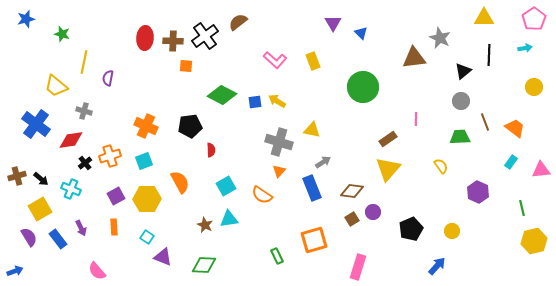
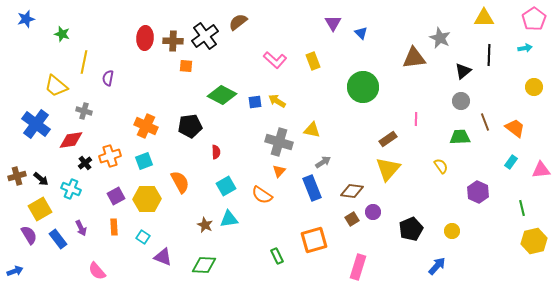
red semicircle at (211, 150): moved 5 px right, 2 px down
purple semicircle at (29, 237): moved 2 px up
cyan square at (147, 237): moved 4 px left
